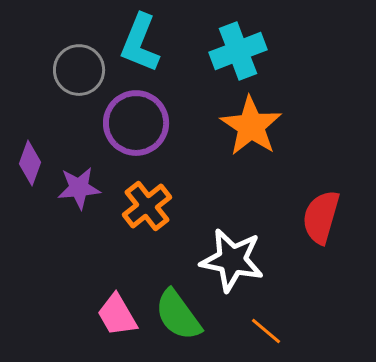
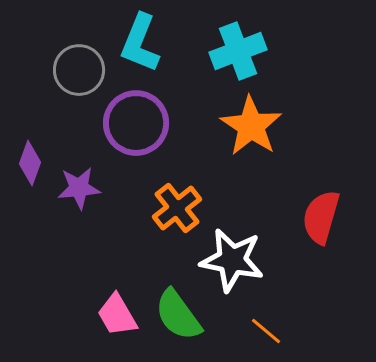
orange cross: moved 30 px right, 2 px down
